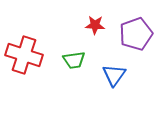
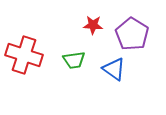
red star: moved 2 px left
purple pentagon: moved 4 px left; rotated 20 degrees counterclockwise
blue triangle: moved 6 px up; rotated 30 degrees counterclockwise
